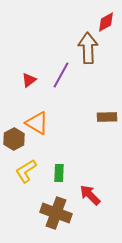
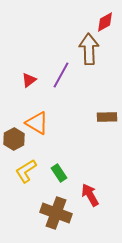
red diamond: moved 1 px left
brown arrow: moved 1 px right, 1 px down
green rectangle: rotated 36 degrees counterclockwise
red arrow: rotated 15 degrees clockwise
